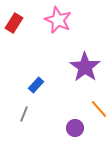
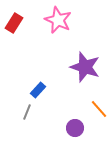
purple star: rotated 16 degrees counterclockwise
blue rectangle: moved 2 px right, 5 px down
gray line: moved 3 px right, 2 px up
